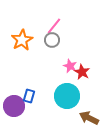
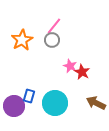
cyan circle: moved 12 px left, 7 px down
brown arrow: moved 7 px right, 15 px up
